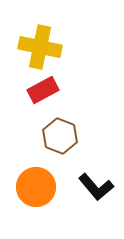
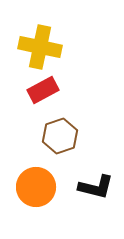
brown hexagon: rotated 20 degrees clockwise
black L-shape: rotated 36 degrees counterclockwise
